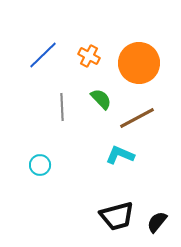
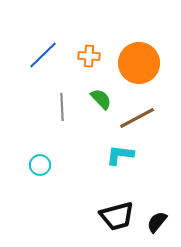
orange cross: rotated 25 degrees counterclockwise
cyan L-shape: rotated 16 degrees counterclockwise
